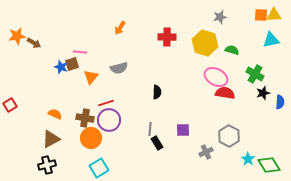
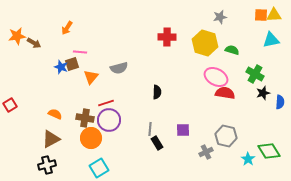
orange arrow: moved 53 px left
gray hexagon: moved 3 px left; rotated 15 degrees counterclockwise
green diamond: moved 14 px up
